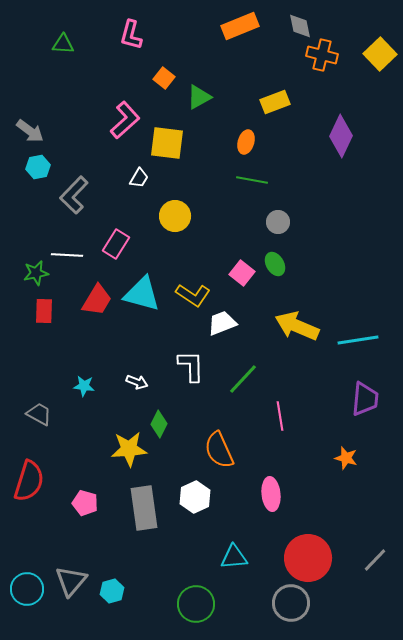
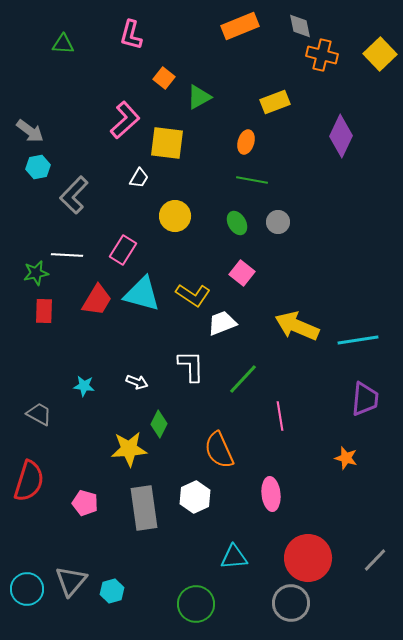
pink rectangle at (116, 244): moved 7 px right, 6 px down
green ellipse at (275, 264): moved 38 px left, 41 px up
